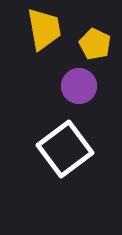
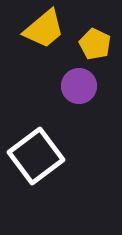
yellow trapezoid: rotated 60 degrees clockwise
white square: moved 29 px left, 7 px down
